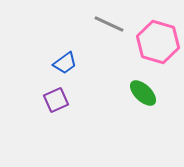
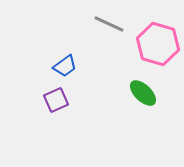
pink hexagon: moved 2 px down
blue trapezoid: moved 3 px down
